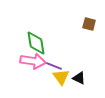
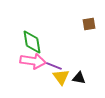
brown square: rotated 24 degrees counterclockwise
green diamond: moved 4 px left, 1 px up
black triangle: rotated 16 degrees counterclockwise
